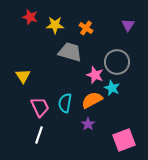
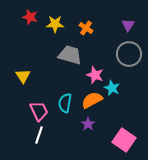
yellow star: moved 1 px up
gray trapezoid: moved 3 px down
gray circle: moved 12 px right, 8 px up
pink trapezoid: moved 1 px left, 4 px down
pink square: rotated 35 degrees counterclockwise
